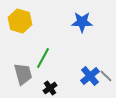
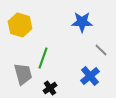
yellow hexagon: moved 4 px down
green line: rotated 10 degrees counterclockwise
gray line: moved 5 px left, 26 px up
